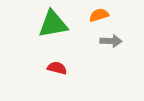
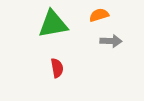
red semicircle: rotated 66 degrees clockwise
